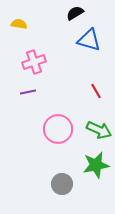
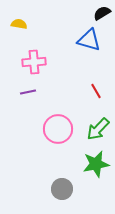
black semicircle: moved 27 px right
pink cross: rotated 15 degrees clockwise
green arrow: moved 1 px left, 1 px up; rotated 110 degrees clockwise
green star: moved 1 px up
gray circle: moved 5 px down
